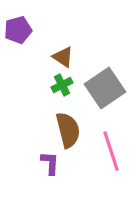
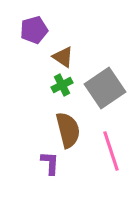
purple pentagon: moved 16 px right
